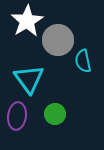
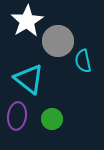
gray circle: moved 1 px down
cyan triangle: rotated 16 degrees counterclockwise
green circle: moved 3 px left, 5 px down
